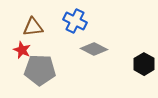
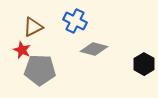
brown triangle: rotated 20 degrees counterclockwise
gray diamond: rotated 12 degrees counterclockwise
